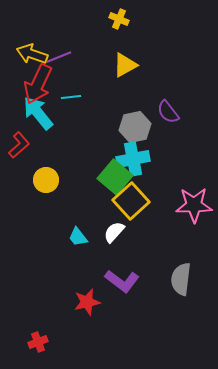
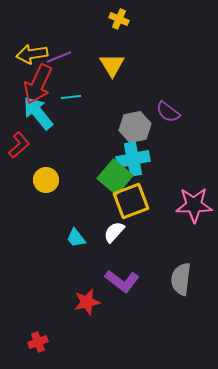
yellow arrow: rotated 28 degrees counterclockwise
yellow triangle: moved 13 px left; rotated 32 degrees counterclockwise
purple semicircle: rotated 15 degrees counterclockwise
yellow square: rotated 21 degrees clockwise
cyan trapezoid: moved 2 px left, 1 px down
